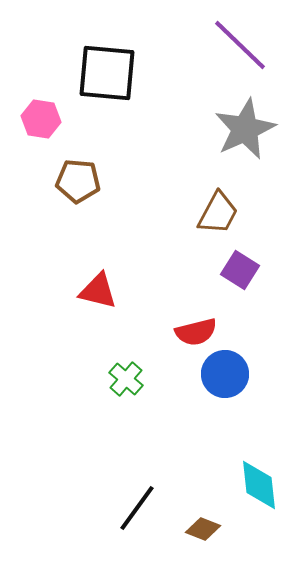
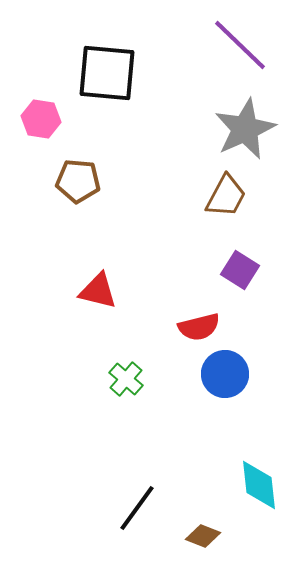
brown trapezoid: moved 8 px right, 17 px up
red semicircle: moved 3 px right, 5 px up
brown diamond: moved 7 px down
